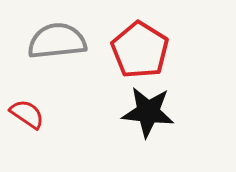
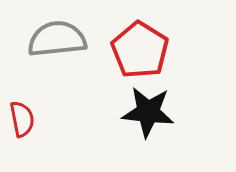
gray semicircle: moved 2 px up
red semicircle: moved 5 px left, 5 px down; rotated 45 degrees clockwise
